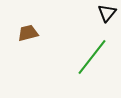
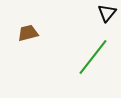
green line: moved 1 px right
